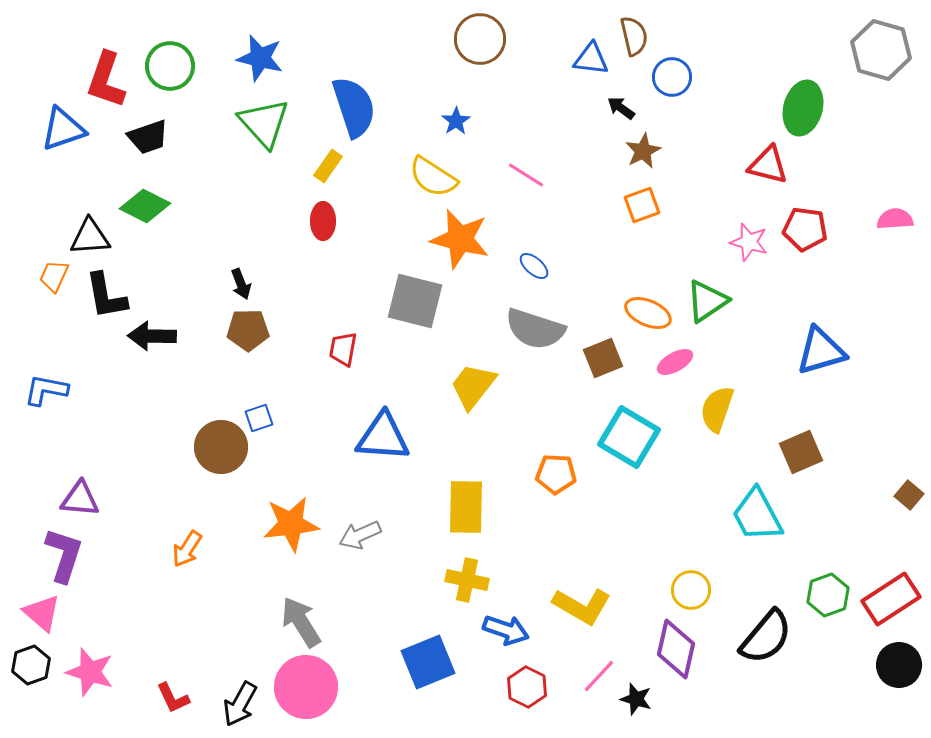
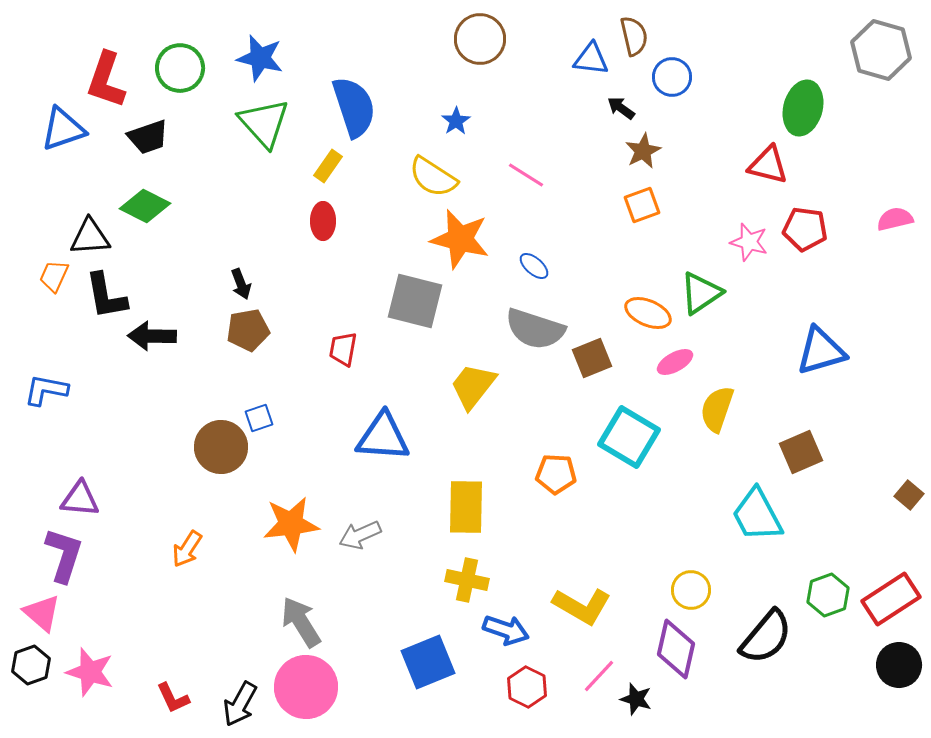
green circle at (170, 66): moved 10 px right, 2 px down
pink semicircle at (895, 219): rotated 9 degrees counterclockwise
green triangle at (707, 301): moved 6 px left, 8 px up
brown pentagon at (248, 330): rotated 9 degrees counterclockwise
brown square at (603, 358): moved 11 px left
